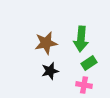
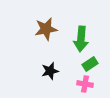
brown star: moved 14 px up
green rectangle: moved 1 px right, 1 px down
pink cross: moved 1 px right, 1 px up
